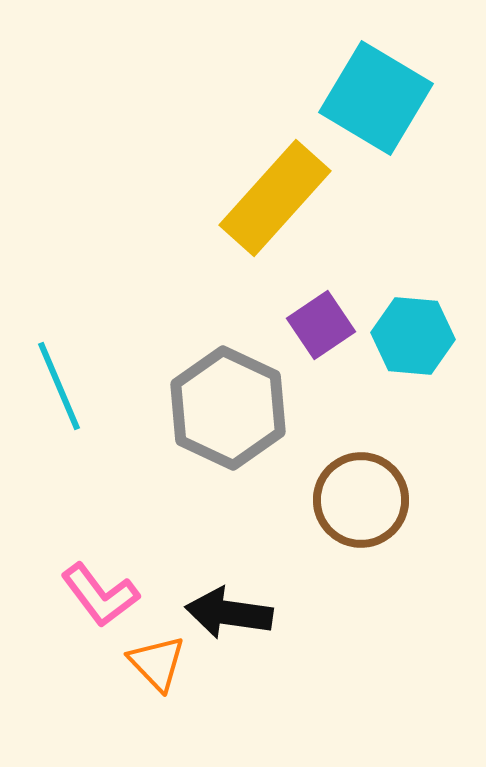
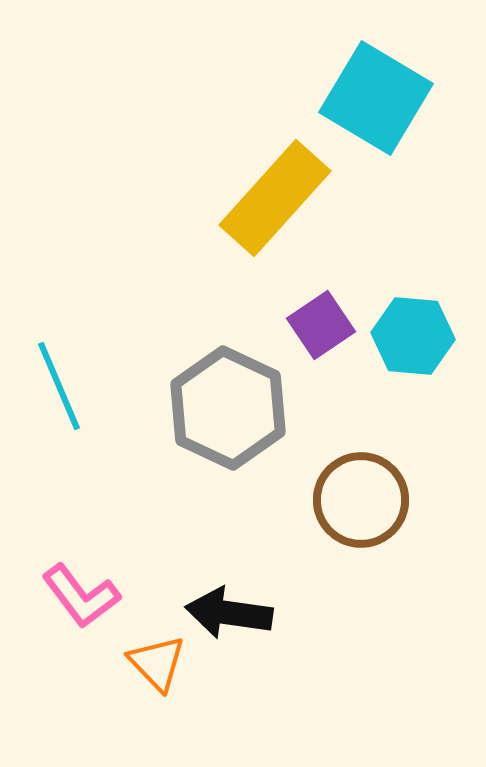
pink L-shape: moved 19 px left, 1 px down
